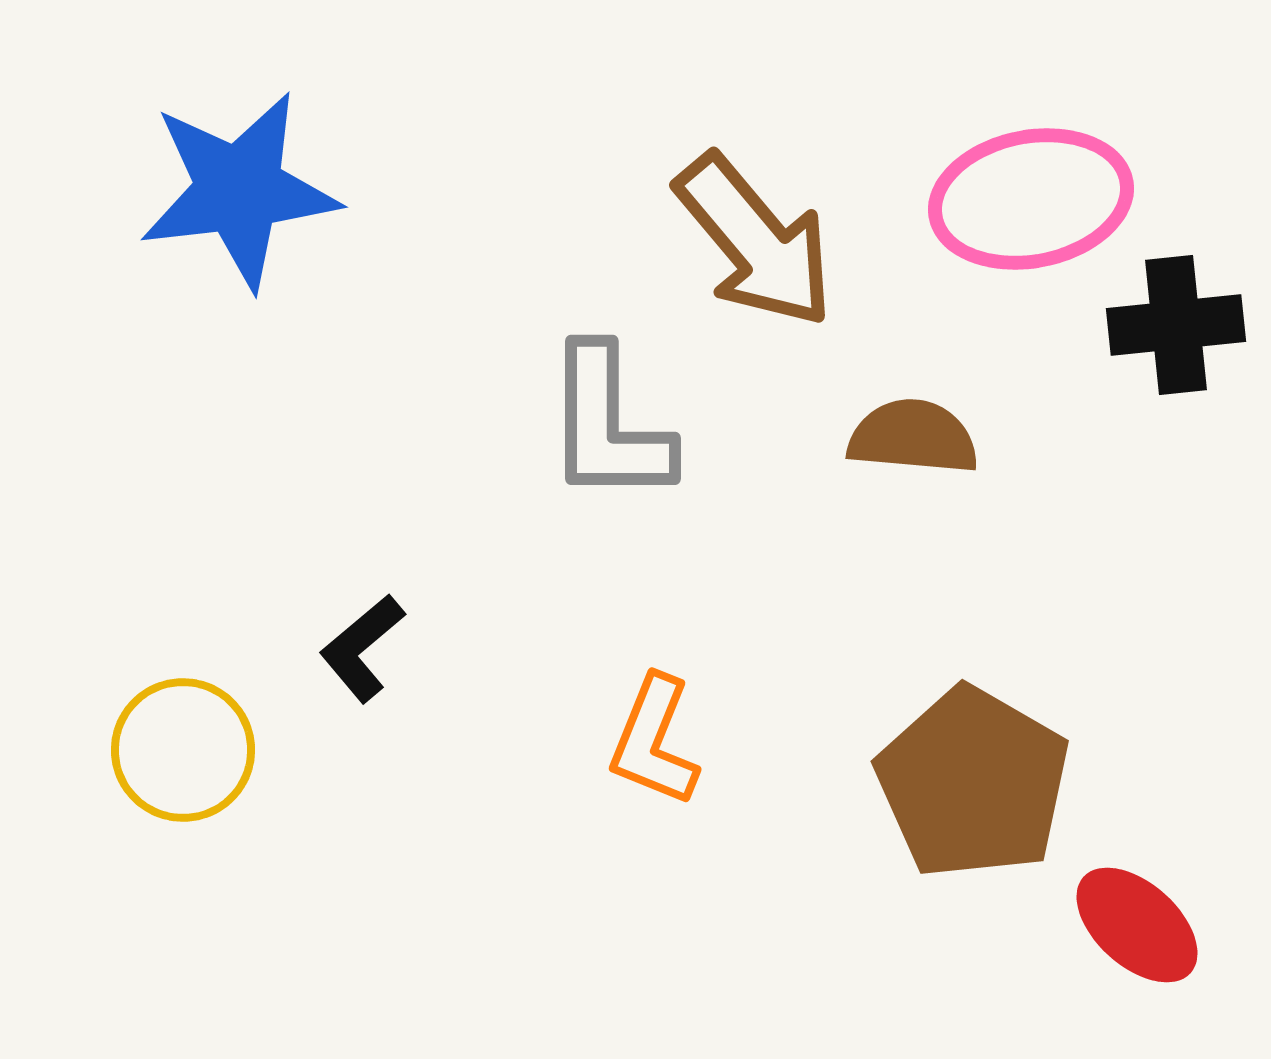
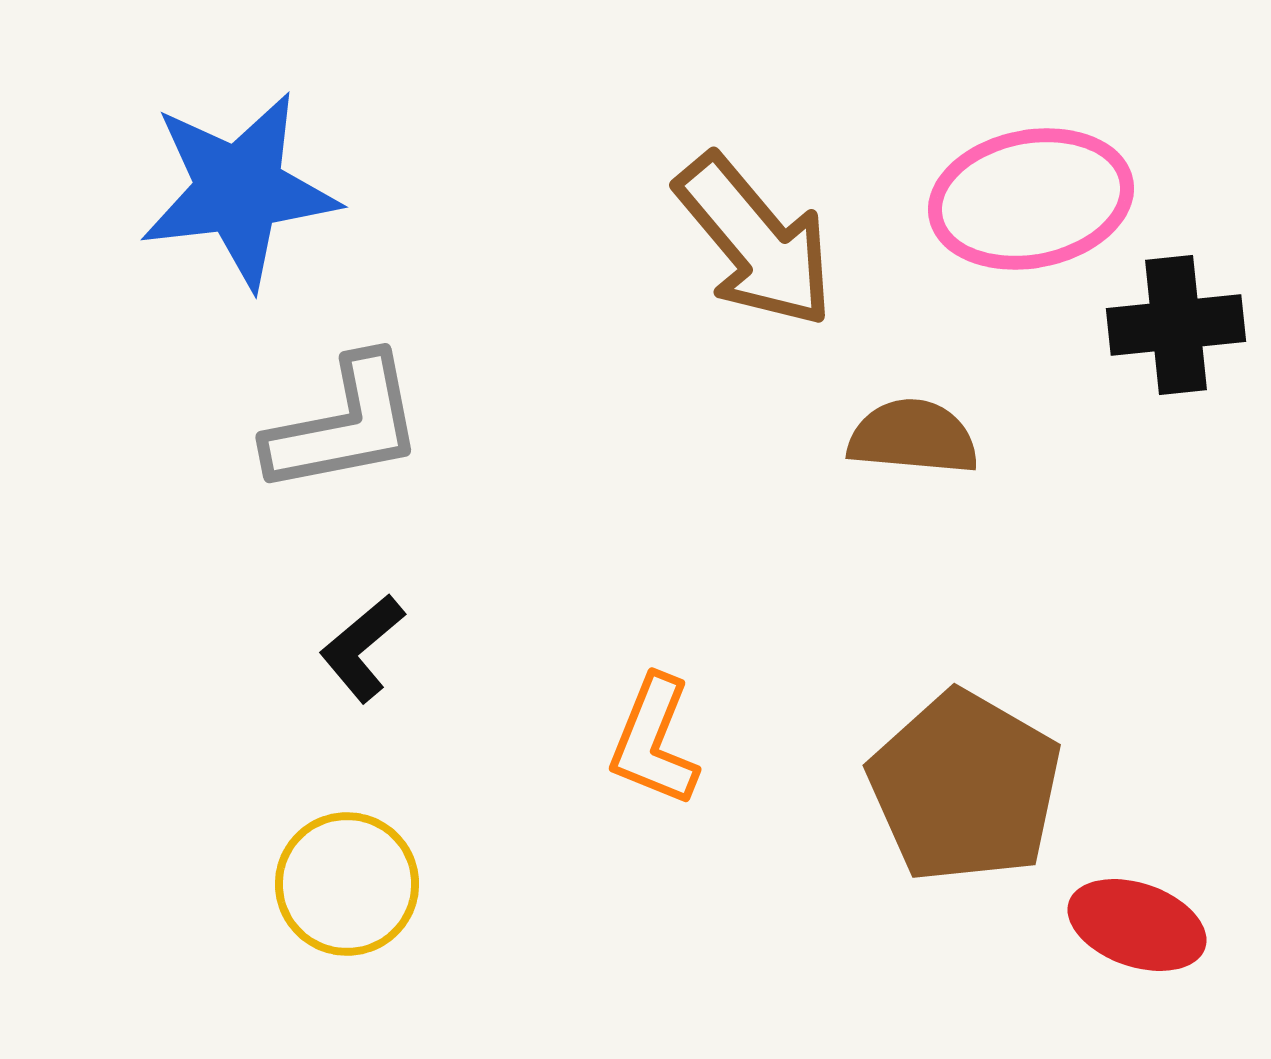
gray L-shape: moved 263 px left; rotated 101 degrees counterclockwise
yellow circle: moved 164 px right, 134 px down
brown pentagon: moved 8 px left, 4 px down
red ellipse: rotated 23 degrees counterclockwise
